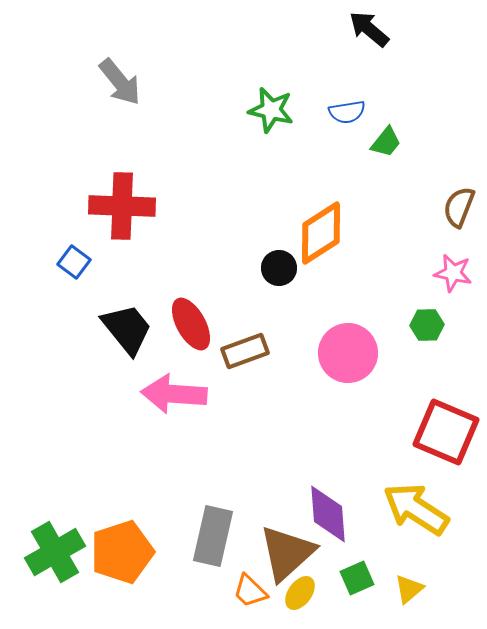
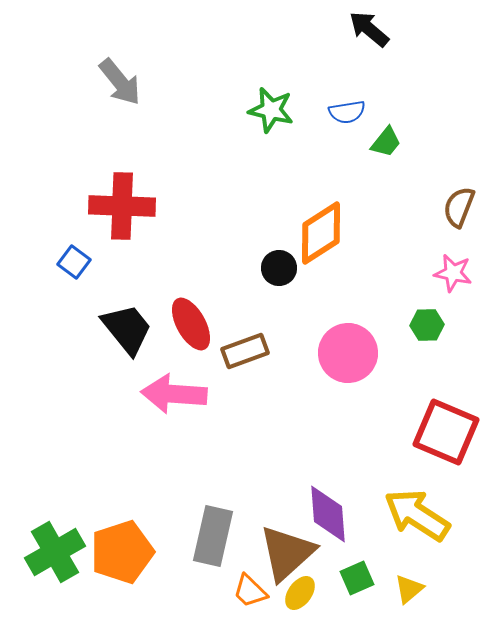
yellow arrow: moved 1 px right, 6 px down
